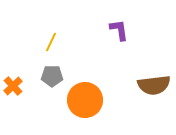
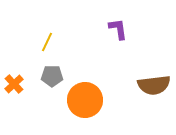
purple L-shape: moved 1 px left, 1 px up
yellow line: moved 4 px left
orange cross: moved 1 px right, 2 px up
